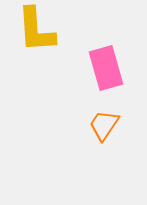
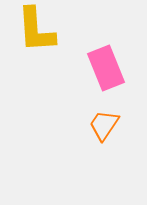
pink rectangle: rotated 6 degrees counterclockwise
